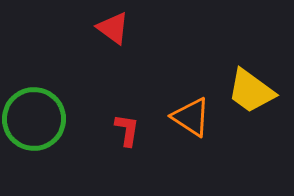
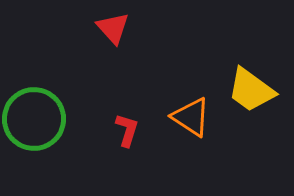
red triangle: rotated 12 degrees clockwise
yellow trapezoid: moved 1 px up
red L-shape: rotated 8 degrees clockwise
